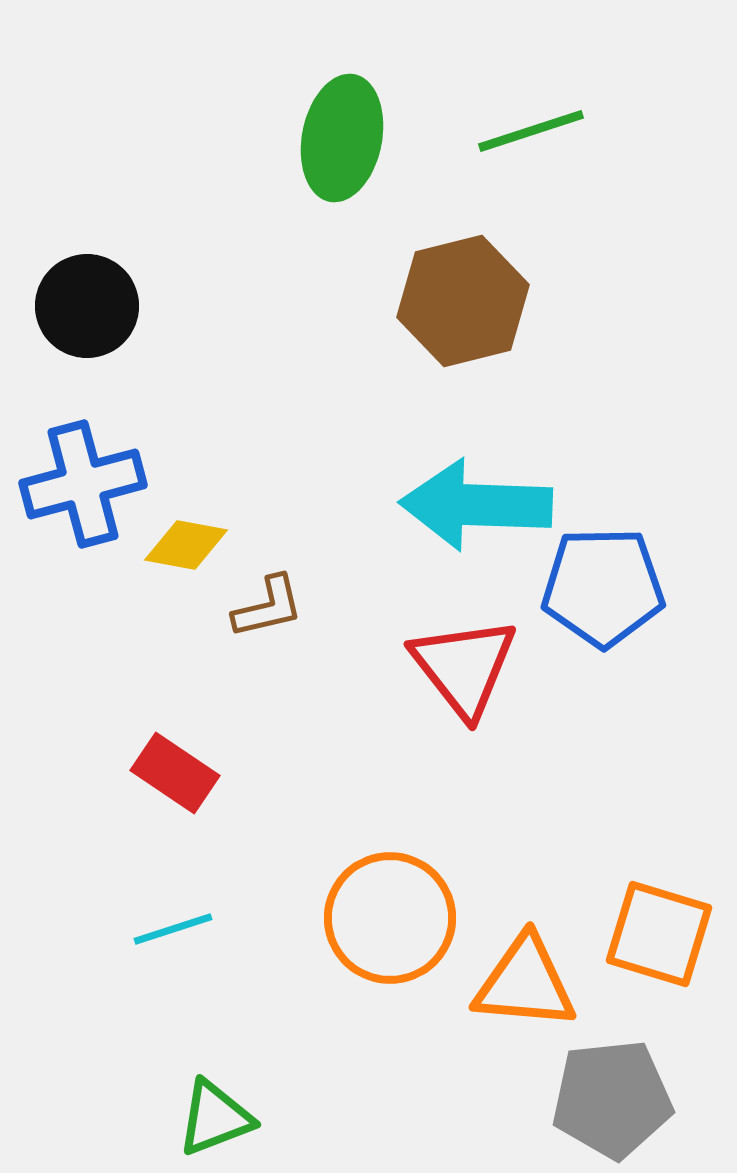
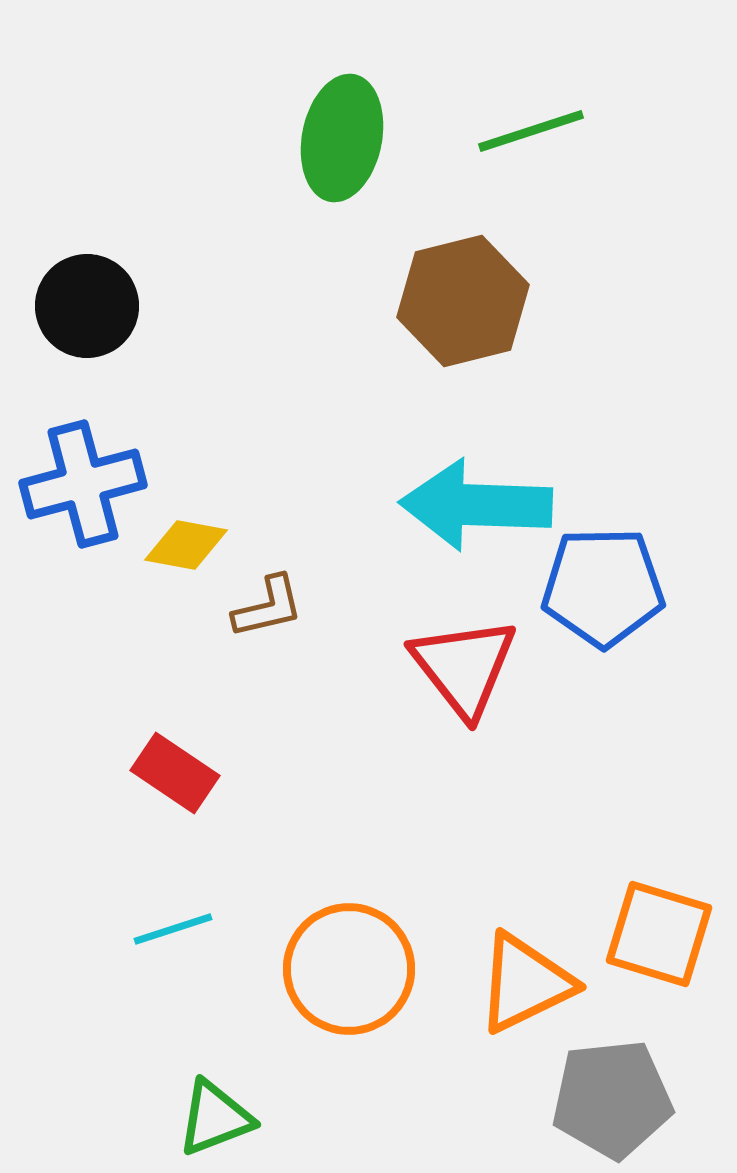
orange circle: moved 41 px left, 51 px down
orange triangle: rotated 31 degrees counterclockwise
